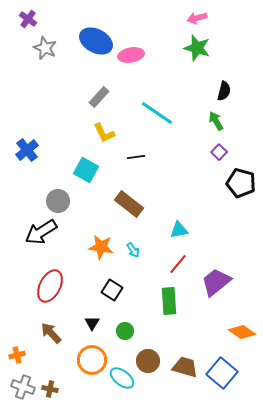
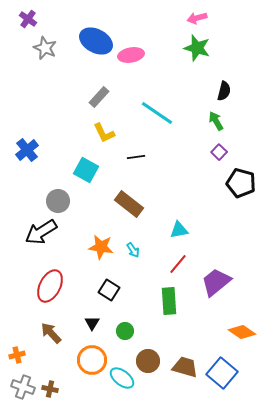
black square: moved 3 px left
